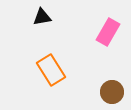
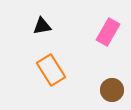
black triangle: moved 9 px down
brown circle: moved 2 px up
